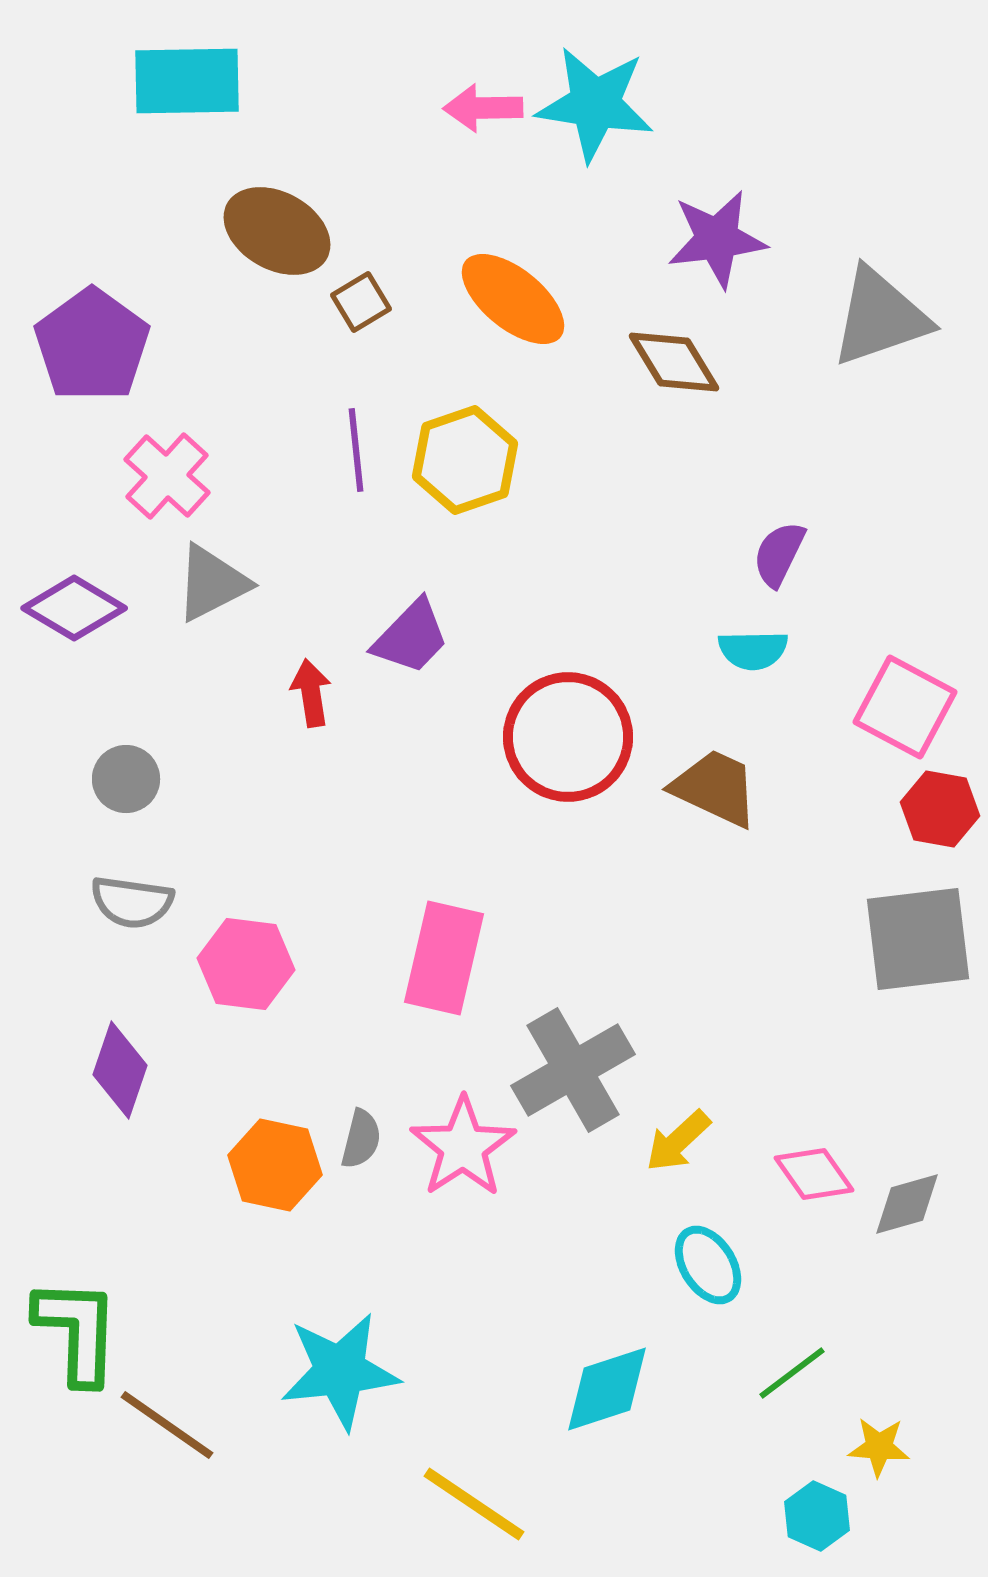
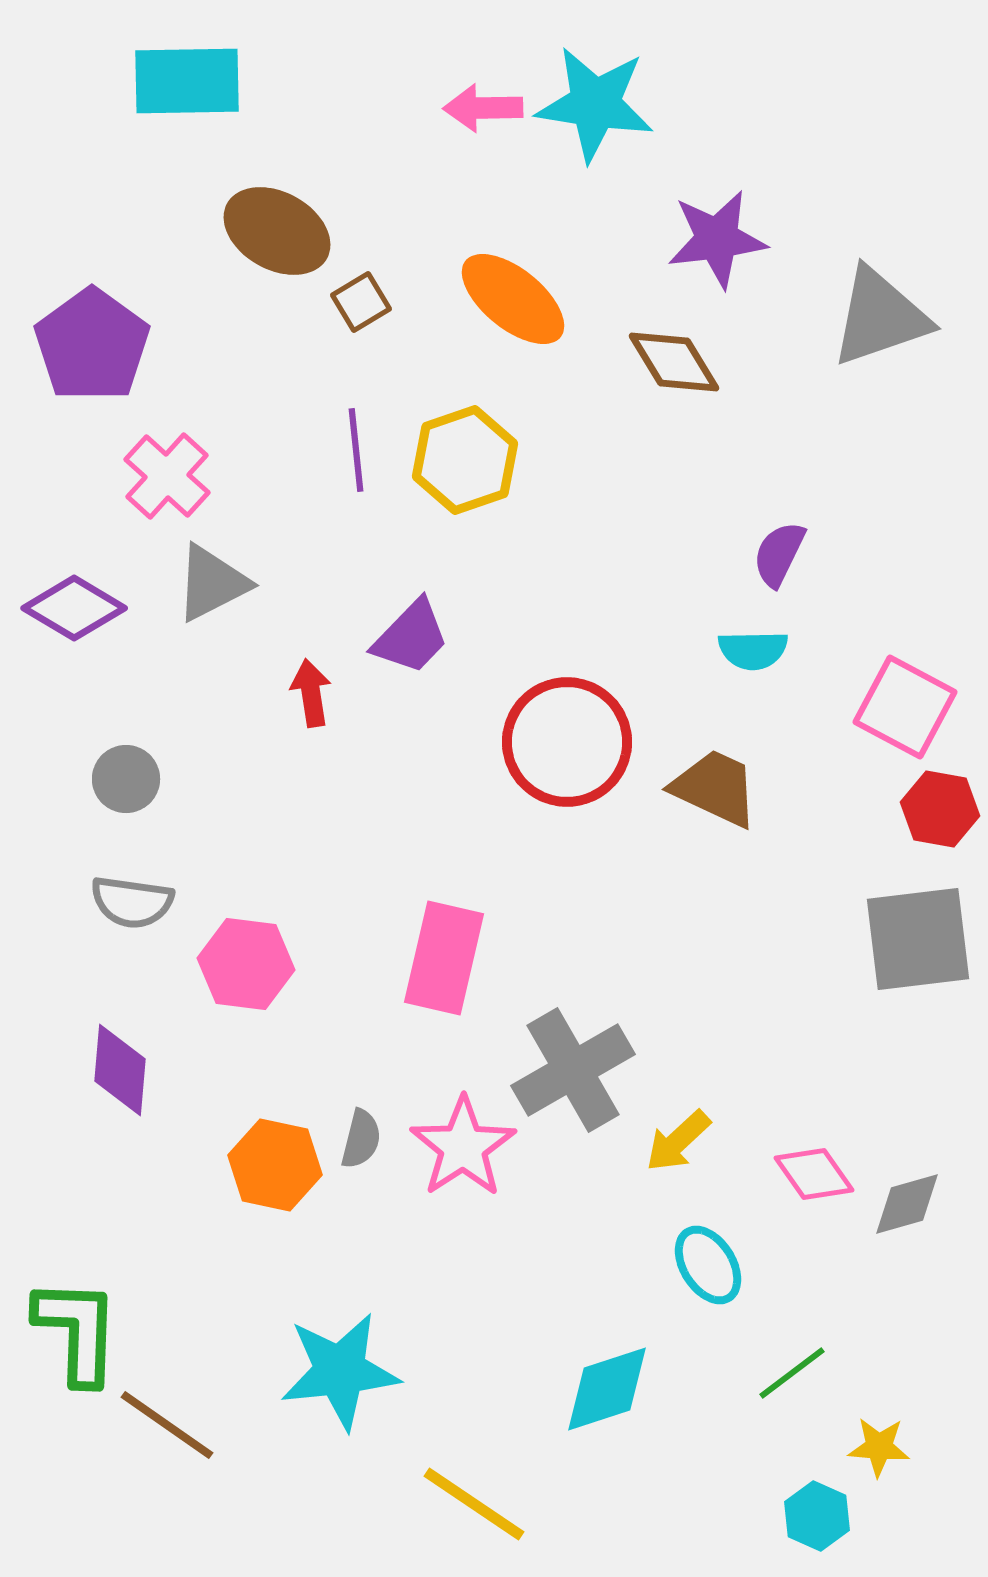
red circle at (568, 737): moved 1 px left, 5 px down
purple diamond at (120, 1070): rotated 14 degrees counterclockwise
